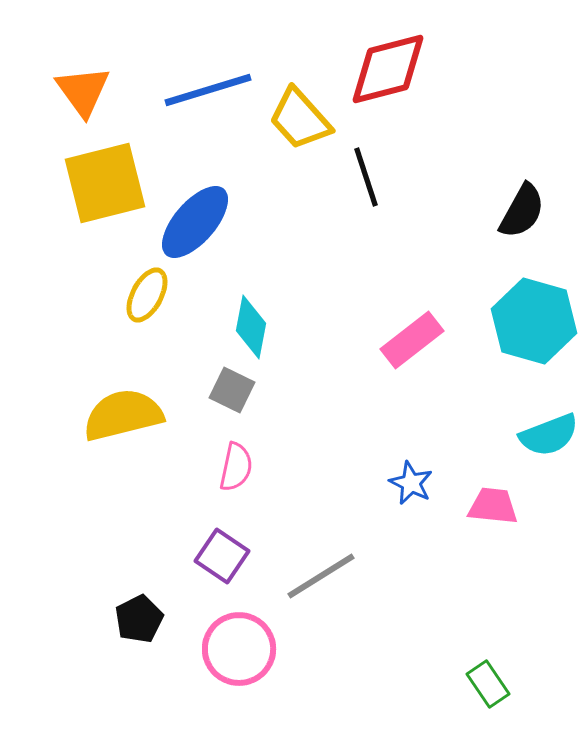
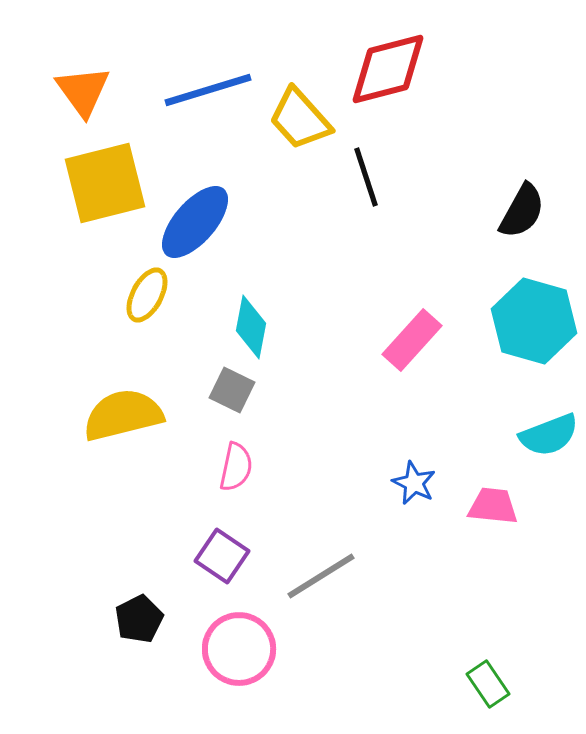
pink rectangle: rotated 10 degrees counterclockwise
blue star: moved 3 px right
